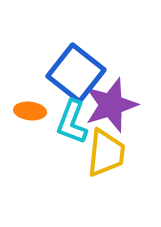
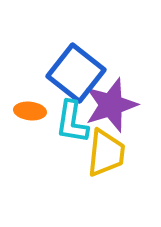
cyan L-shape: rotated 12 degrees counterclockwise
